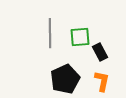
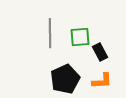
orange L-shape: rotated 75 degrees clockwise
